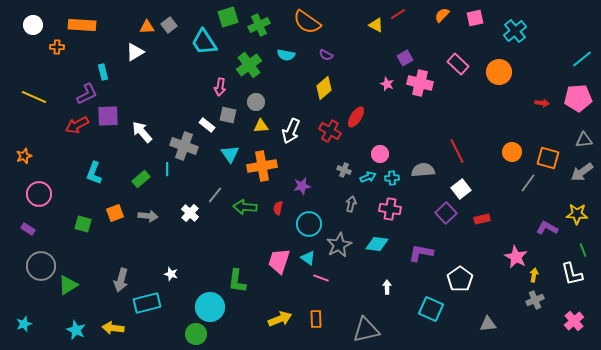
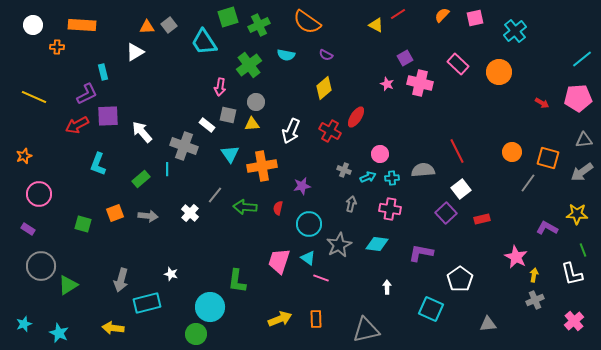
red arrow at (542, 103): rotated 24 degrees clockwise
yellow triangle at (261, 126): moved 9 px left, 2 px up
cyan L-shape at (94, 173): moved 4 px right, 9 px up
cyan star at (76, 330): moved 17 px left, 3 px down
